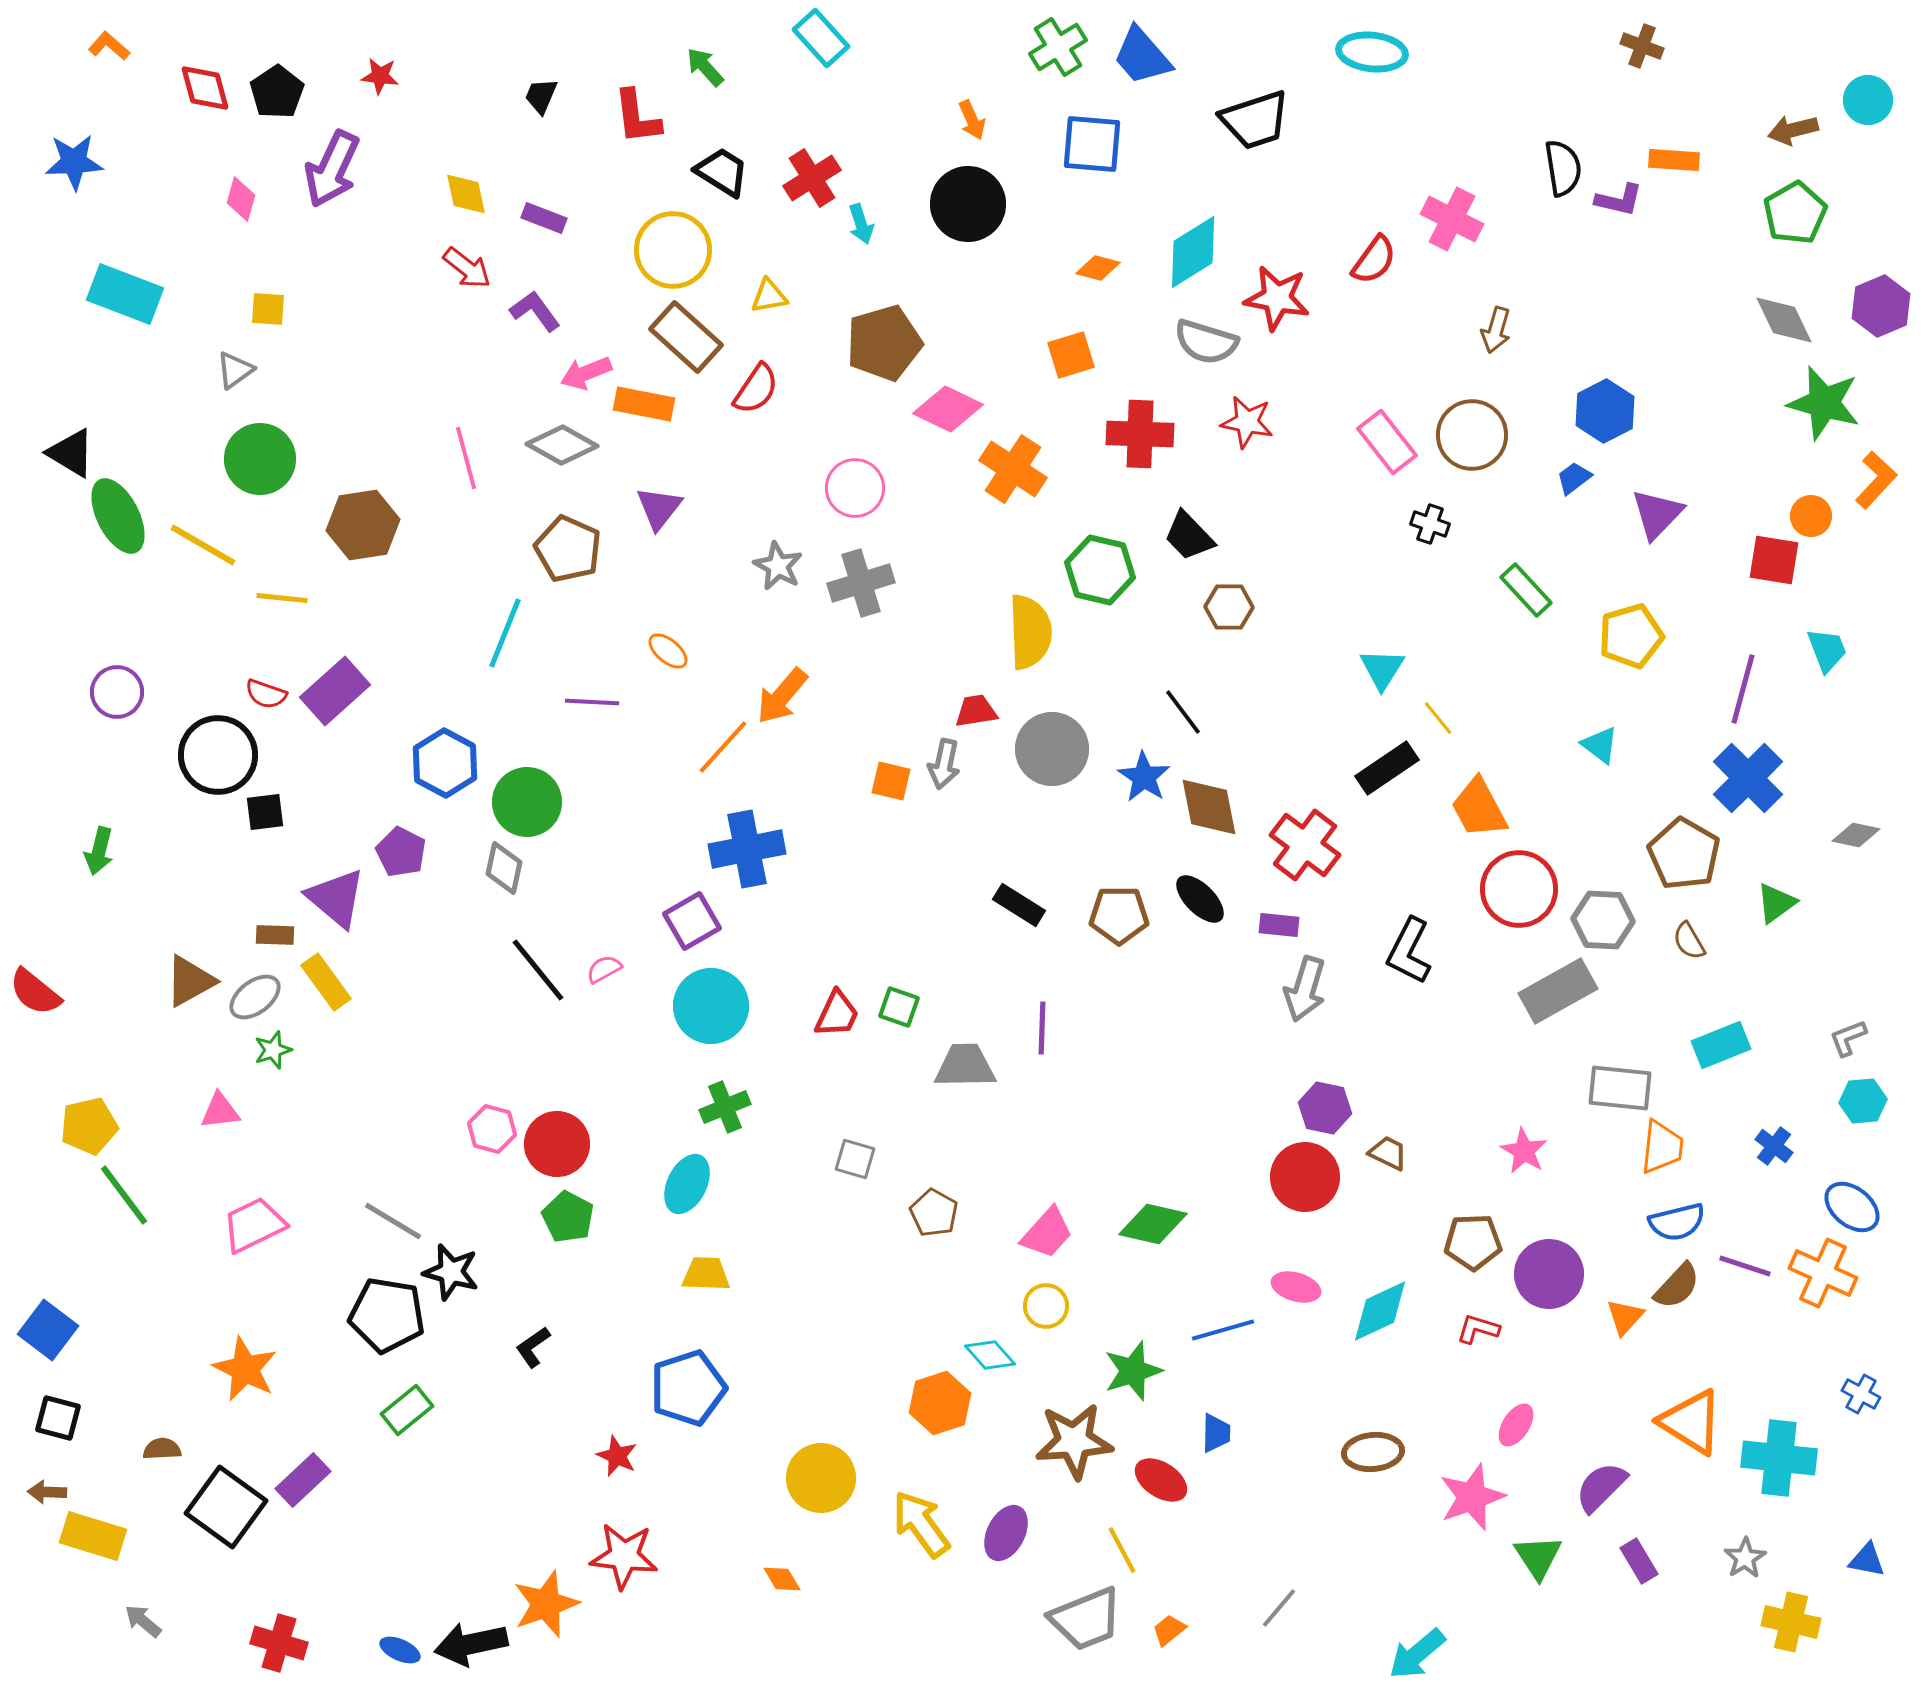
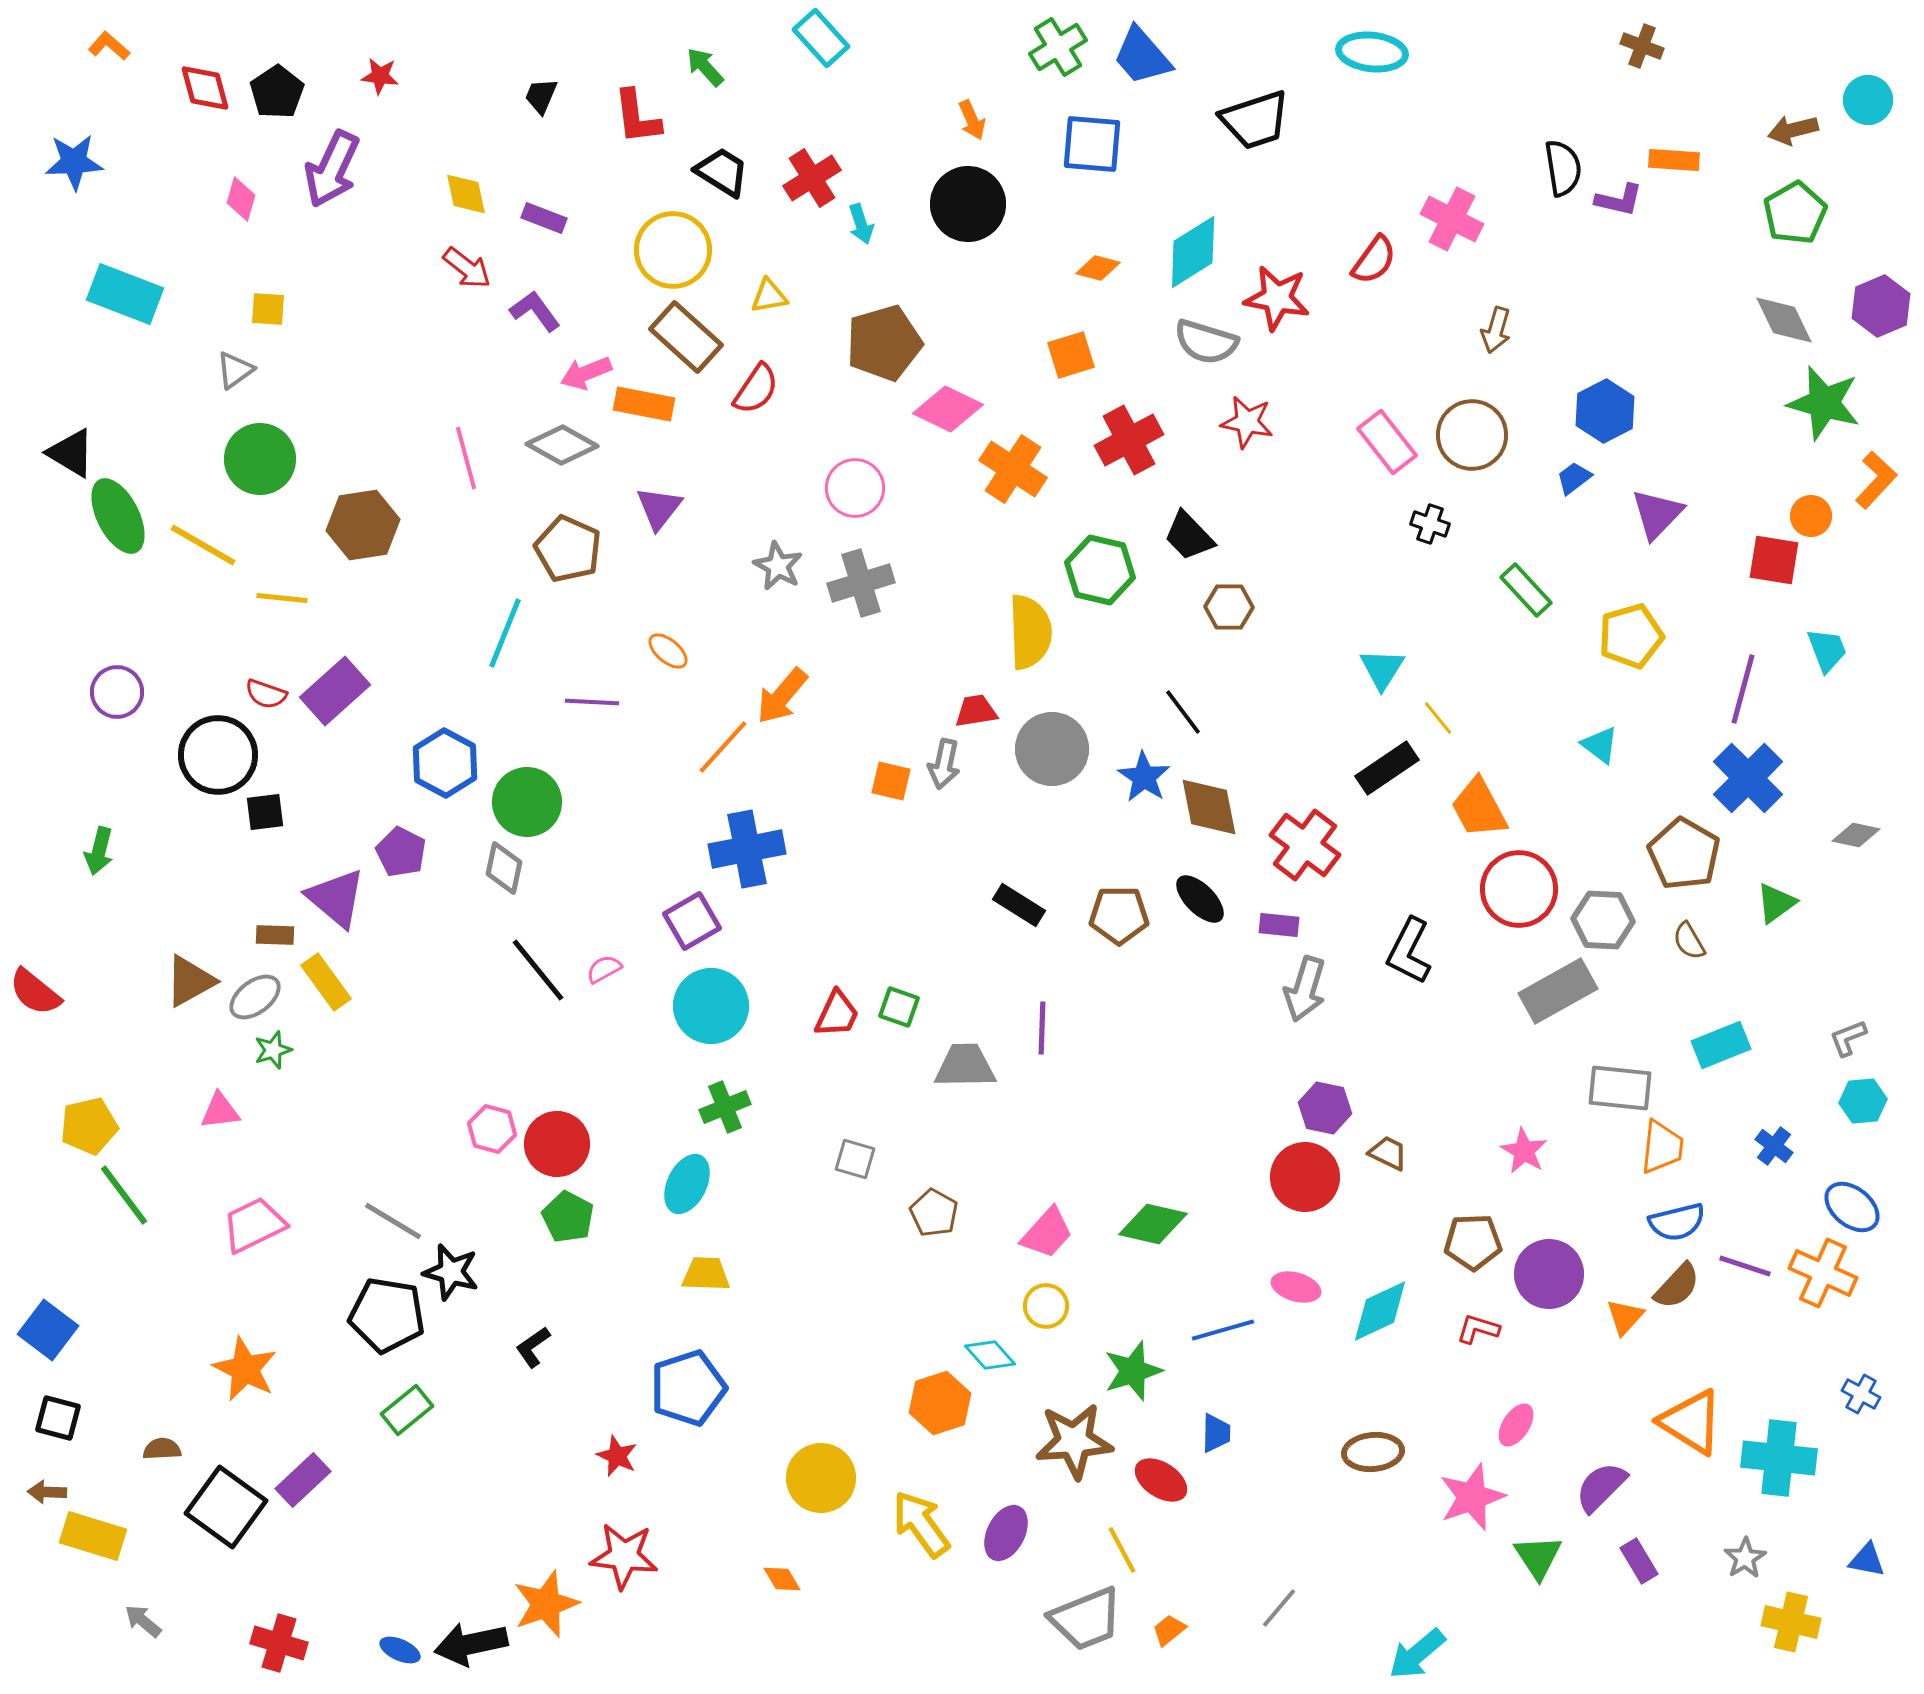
red cross at (1140, 434): moved 11 px left, 6 px down; rotated 30 degrees counterclockwise
